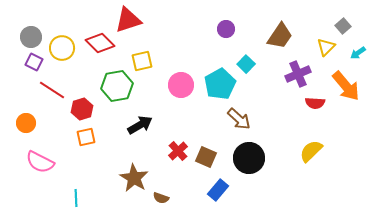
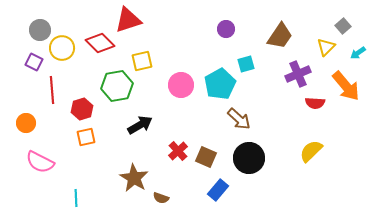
gray circle: moved 9 px right, 7 px up
cyan square: rotated 30 degrees clockwise
red line: rotated 52 degrees clockwise
